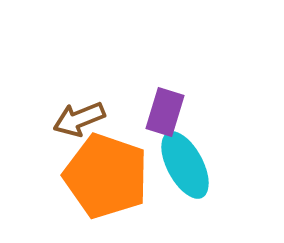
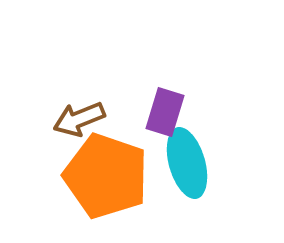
cyan ellipse: moved 2 px right, 2 px up; rotated 12 degrees clockwise
